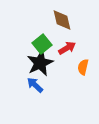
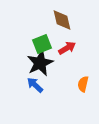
green square: rotated 18 degrees clockwise
orange semicircle: moved 17 px down
